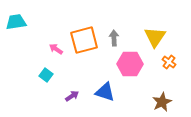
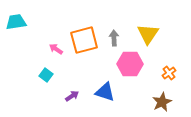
yellow triangle: moved 7 px left, 3 px up
orange cross: moved 11 px down; rotated 16 degrees clockwise
